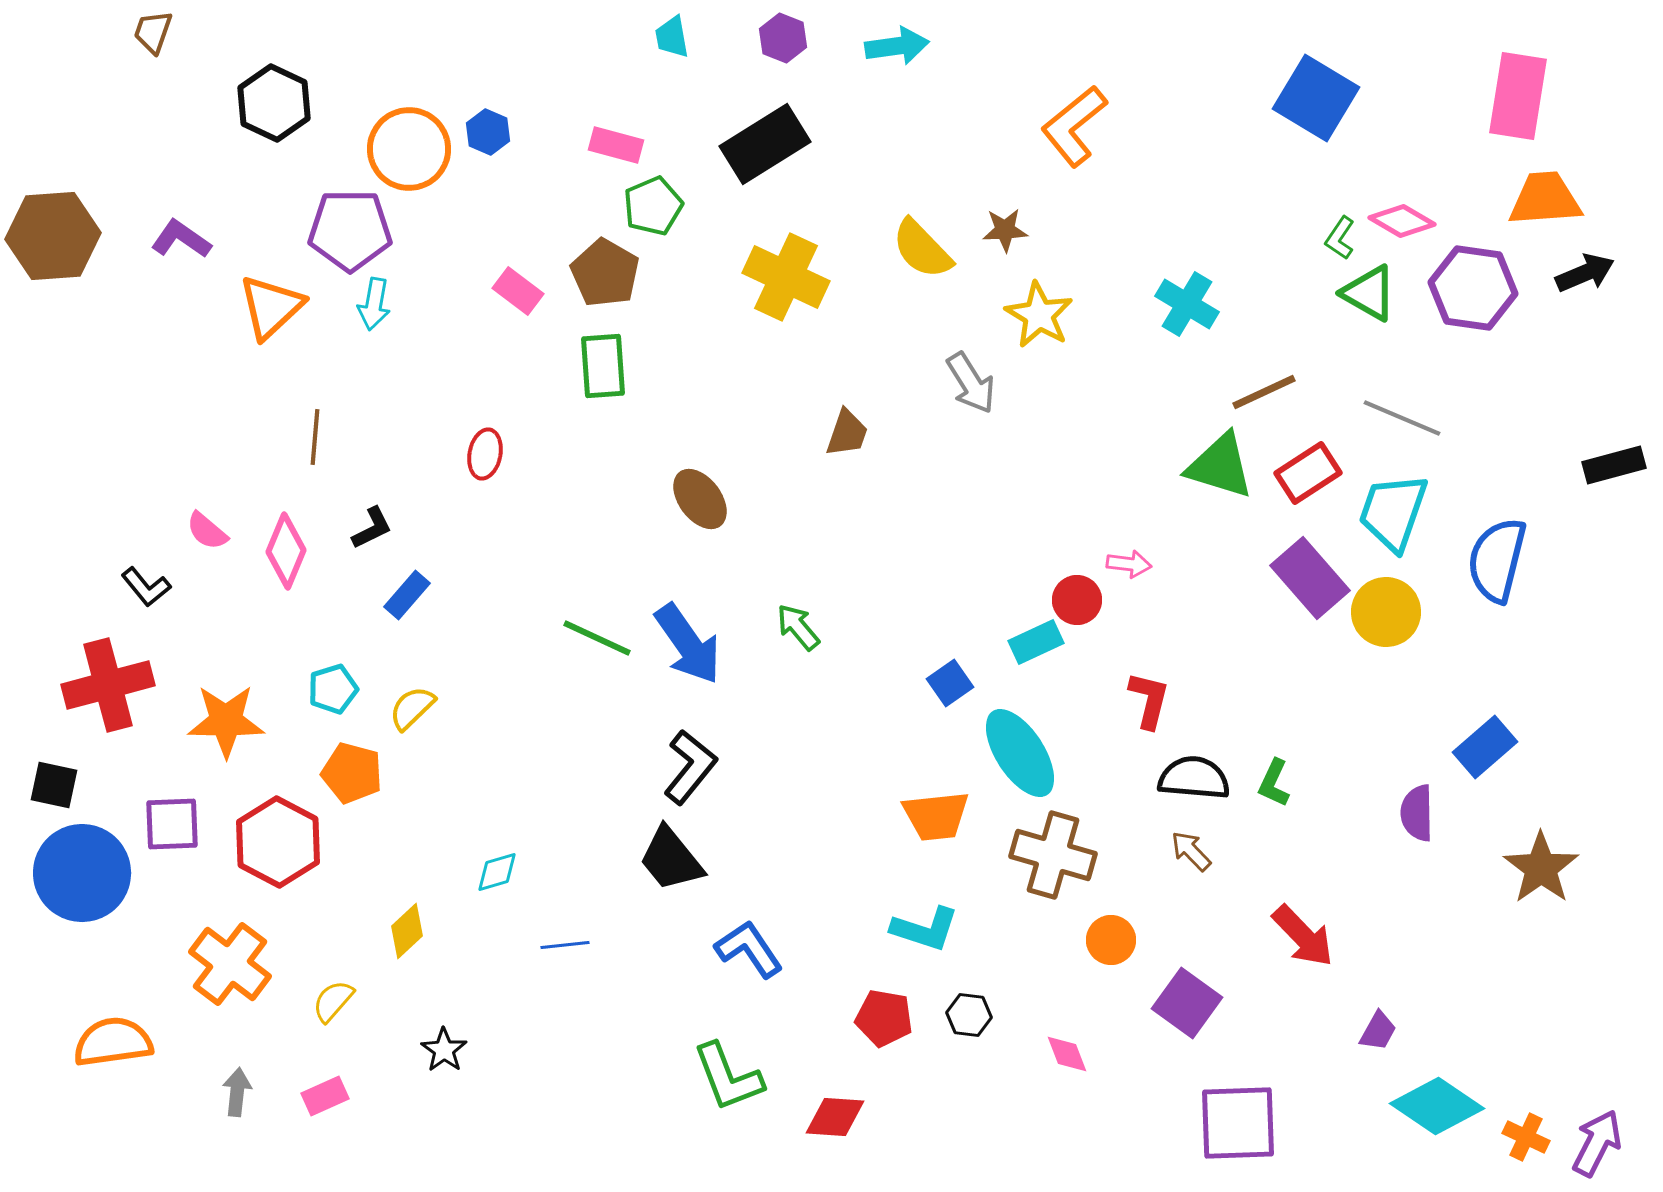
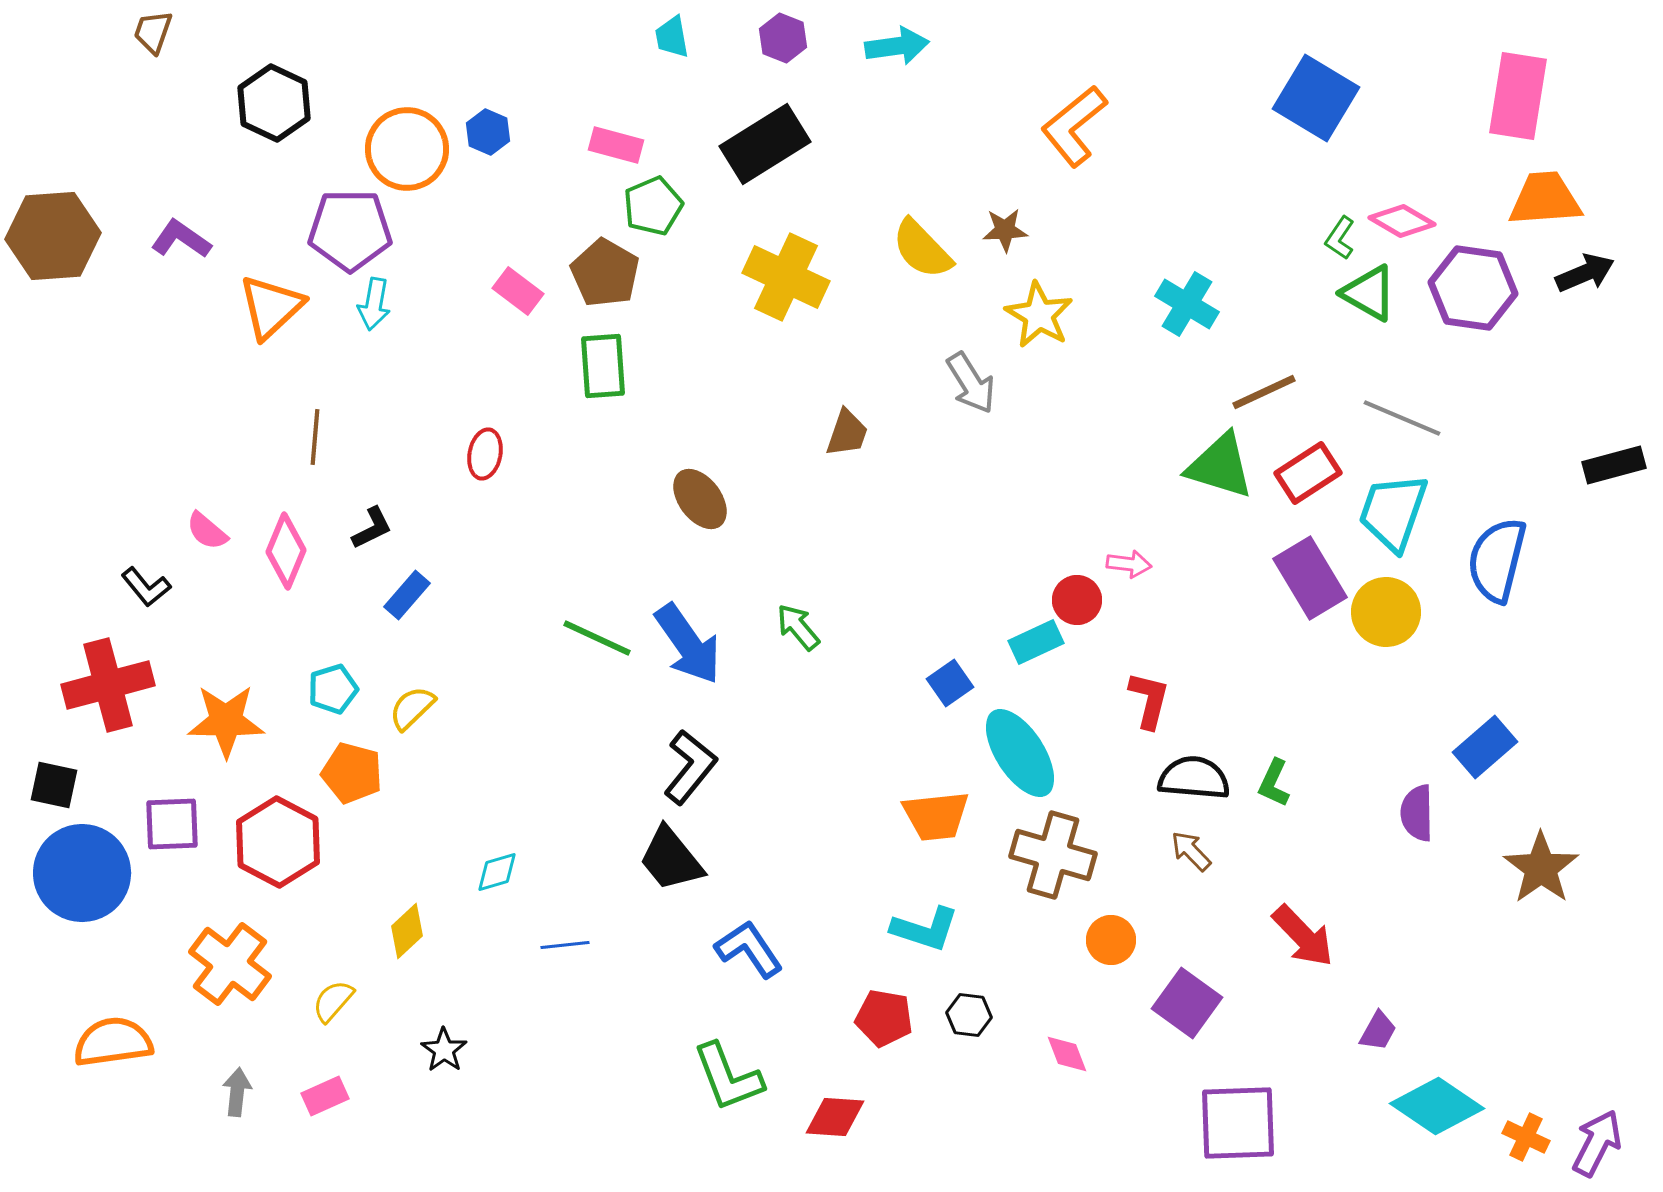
orange circle at (409, 149): moved 2 px left
purple rectangle at (1310, 578): rotated 10 degrees clockwise
